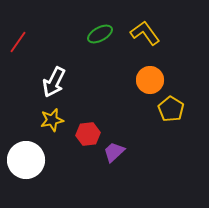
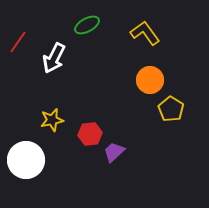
green ellipse: moved 13 px left, 9 px up
white arrow: moved 24 px up
red hexagon: moved 2 px right
